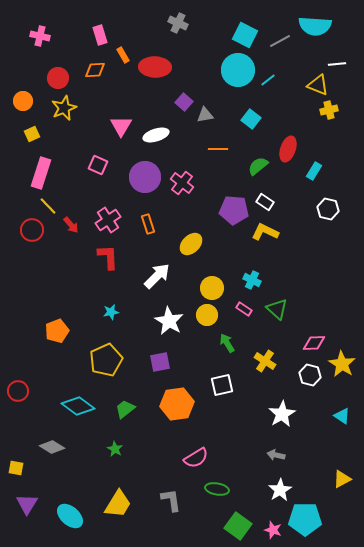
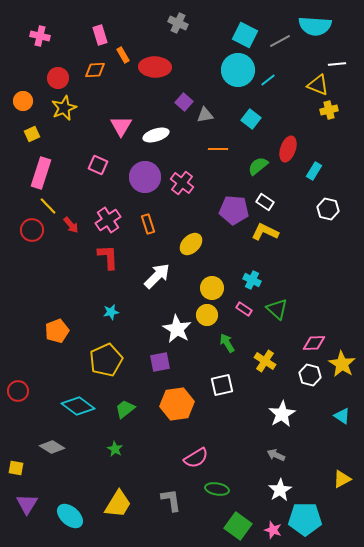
white star at (169, 321): moved 8 px right, 8 px down
gray arrow at (276, 455): rotated 12 degrees clockwise
